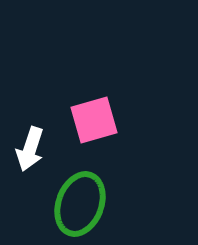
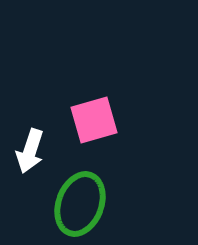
white arrow: moved 2 px down
